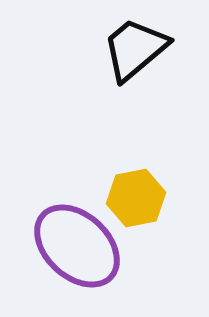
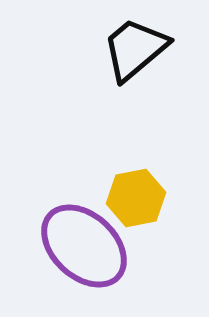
purple ellipse: moved 7 px right
